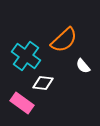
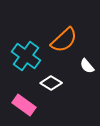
white semicircle: moved 4 px right
white diamond: moved 8 px right; rotated 25 degrees clockwise
pink rectangle: moved 2 px right, 2 px down
